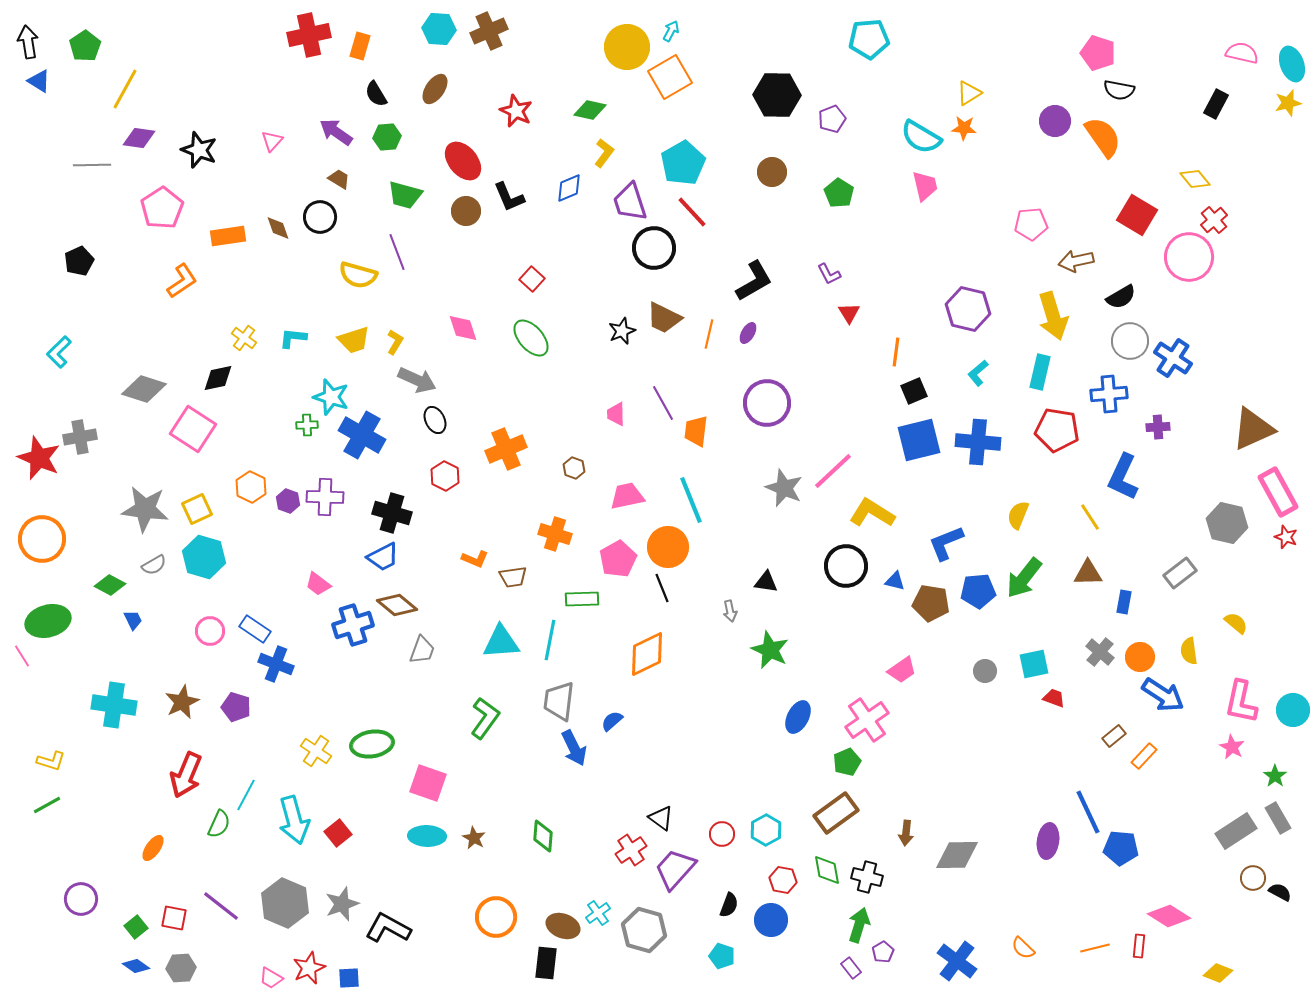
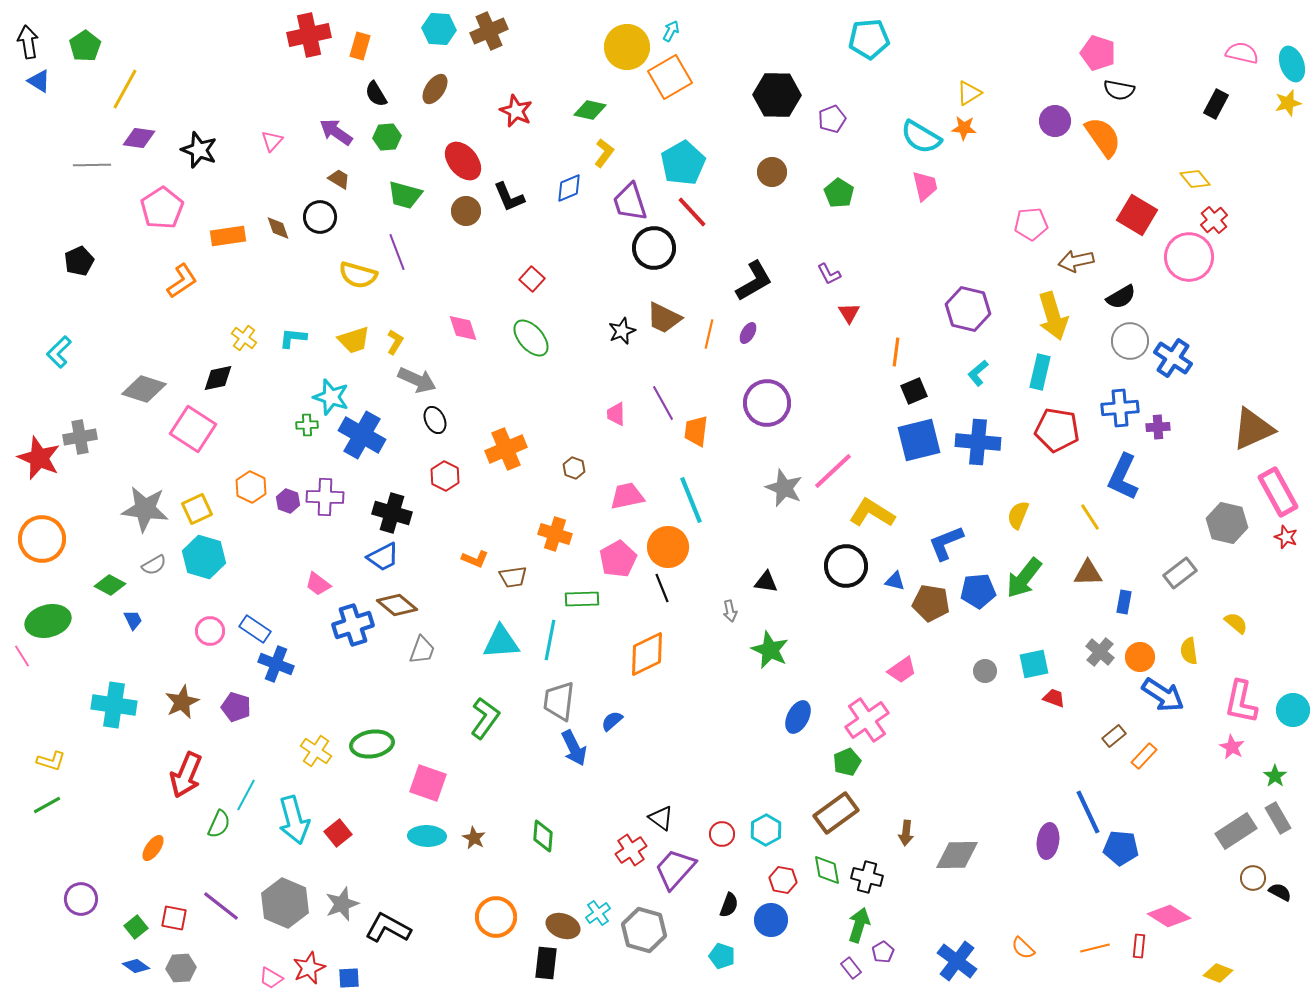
blue cross at (1109, 394): moved 11 px right, 14 px down
